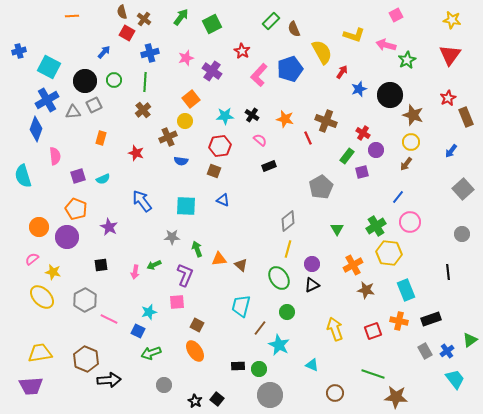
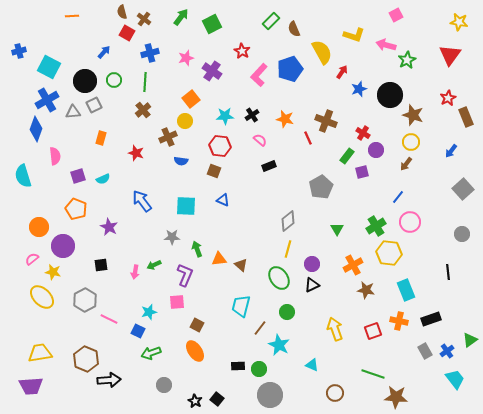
yellow star at (452, 20): moved 7 px right, 2 px down
black cross at (252, 115): rotated 24 degrees clockwise
red hexagon at (220, 146): rotated 15 degrees clockwise
purple circle at (67, 237): moved 4 px left, 9 px down
